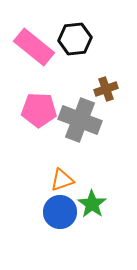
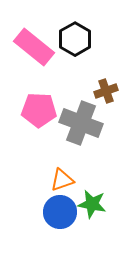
black hexagon: rotated 24 degrees counterclockwise
brown cross: moved 2 px down
gray cross: moved 1 px right, 3 px down
green star: rotated 24 degrees counterclockwise
